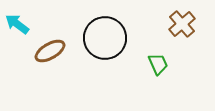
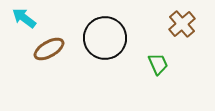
cyan arrow: moved 7 px right, 6 px up
brown ellipse: moved 1 px left, 2 px up
